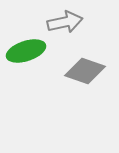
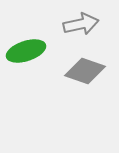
gray arrow: moved 16 px right, 2 px down
